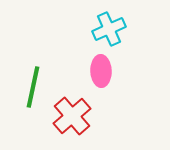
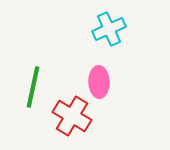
pink ellipse: moved 2 px left, 11 px down
red cross: rotated 18 degrees counterclockwise
